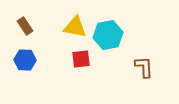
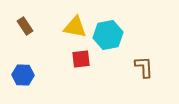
blue hexagon: moved 2 px left, 15 px down
